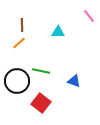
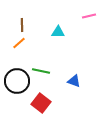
pink line: rotated 64 degrees counterclockwise
